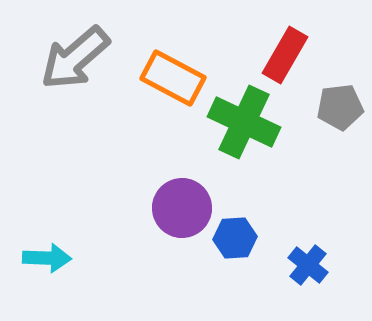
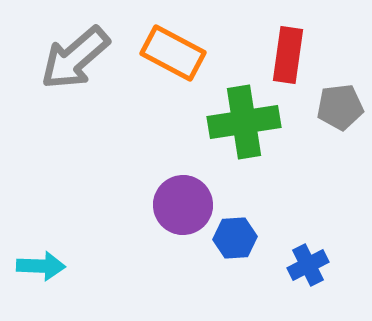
red rectangle: moved 3 px right; rotated 22 degrees counterclockwise
orange rectangle: moved 25 px up
green cross: rotated 34 degrees counterclockwise
purple circle: moved 1 px right, 3 px up
cyan arrow: moved 6 px left, 8 px down
blue cross: rotated 24 degrees clockwise
